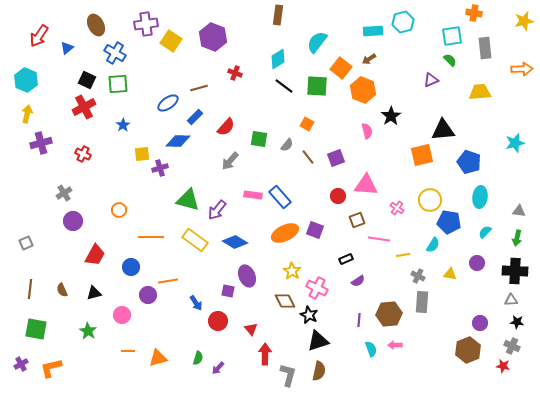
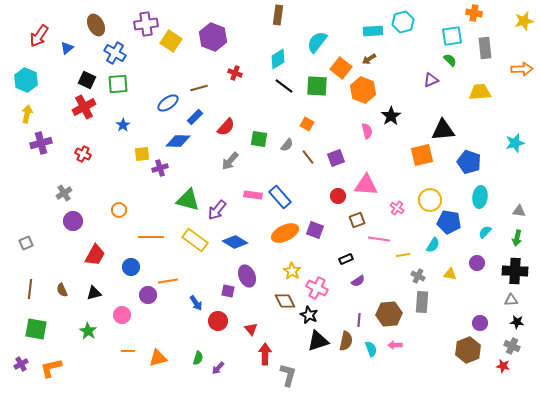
brown semicircle at (319, 371): moved 27 px right, 30 px up
